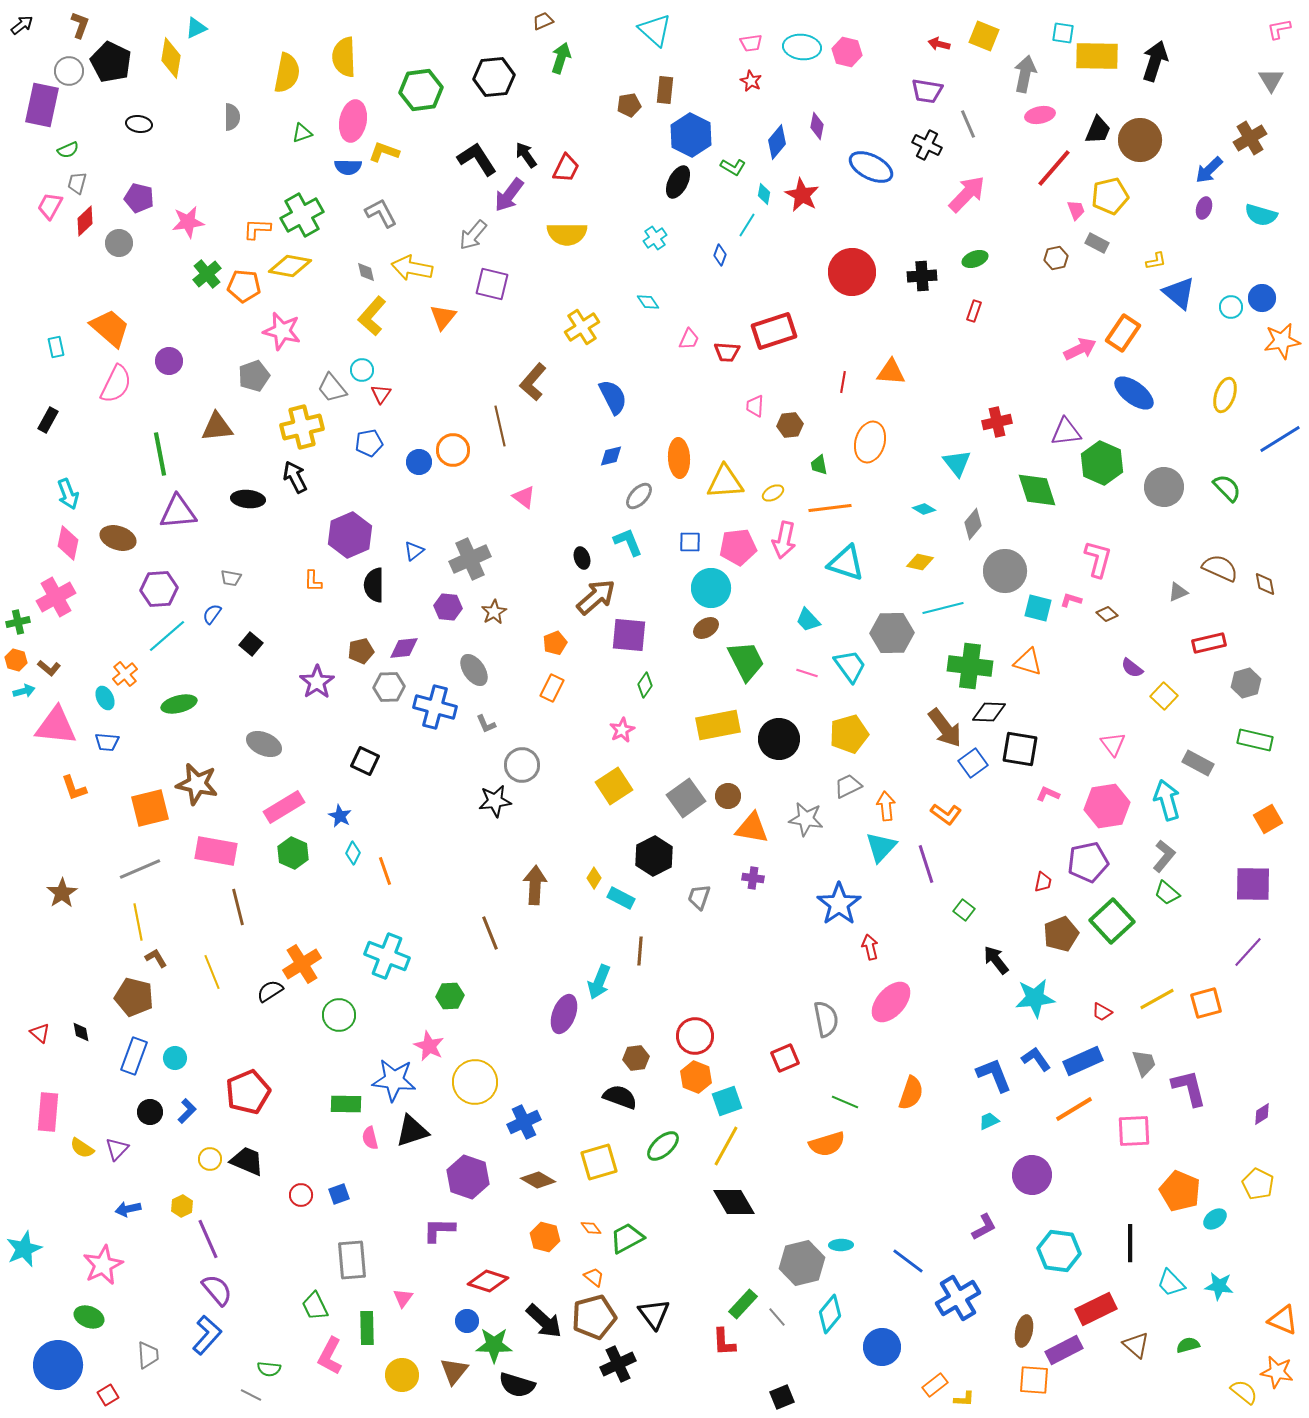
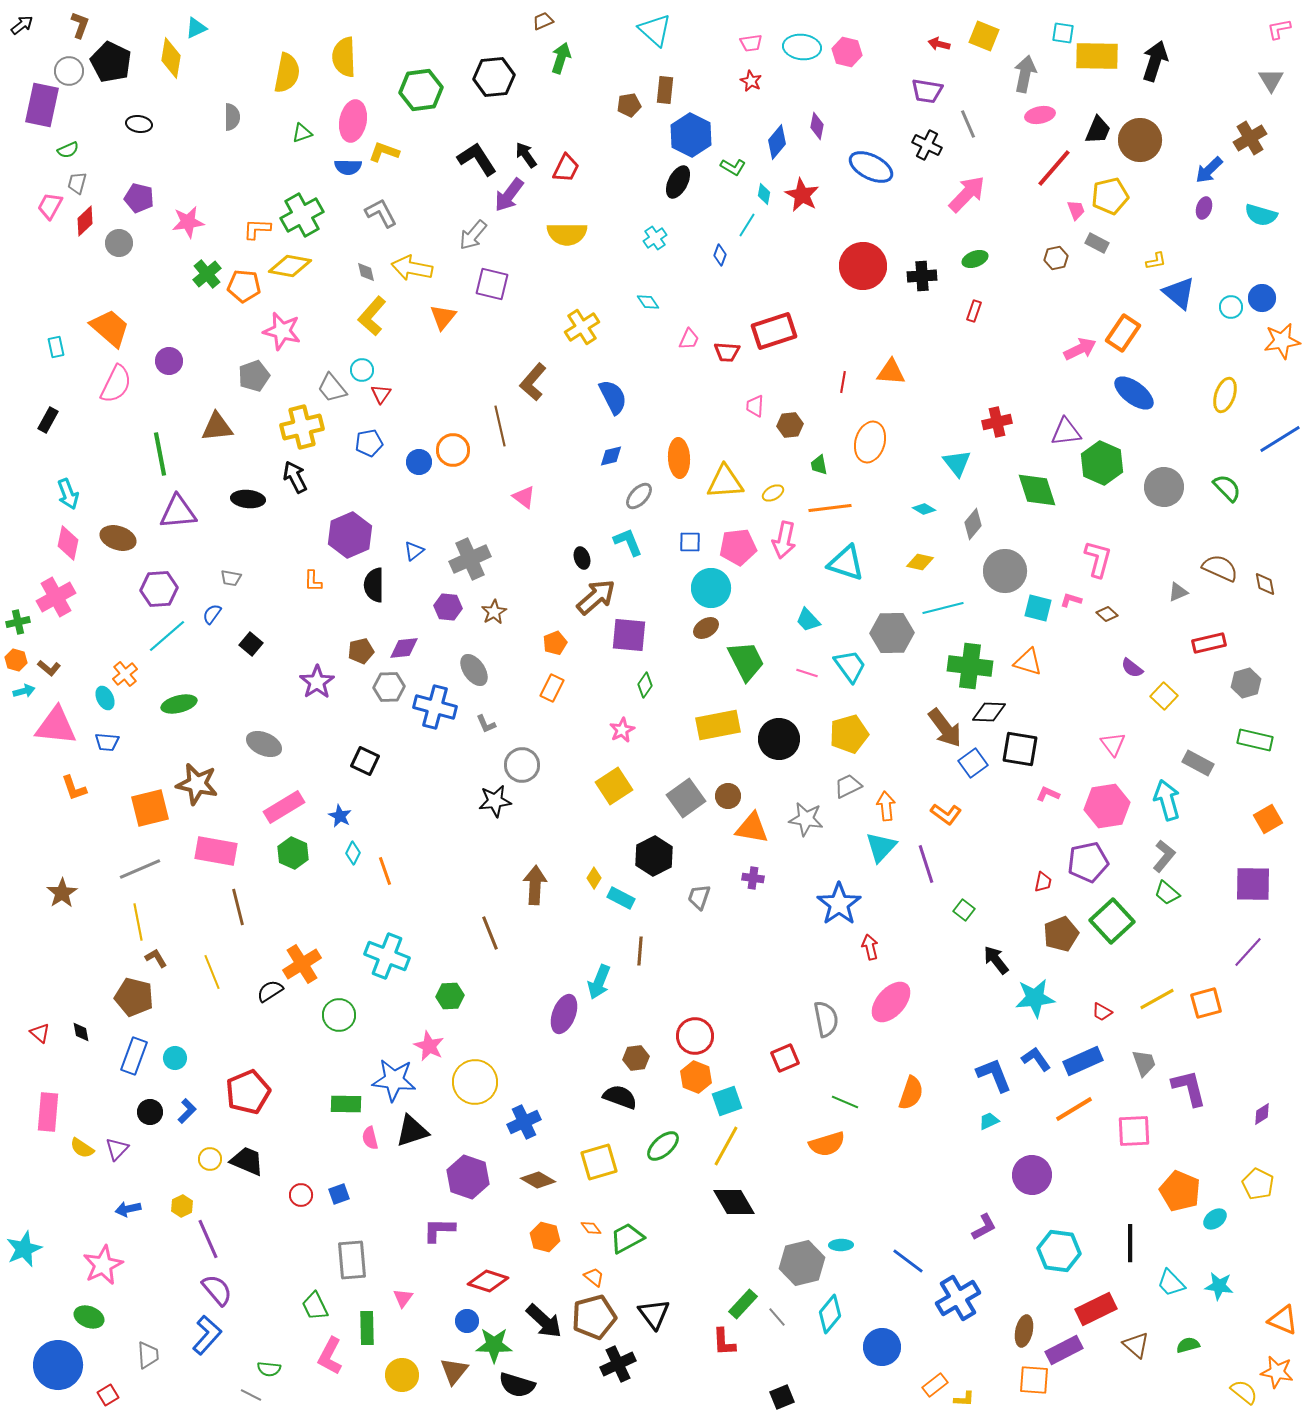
red circle at (852, 272): moved 11 px right, 6 px up
